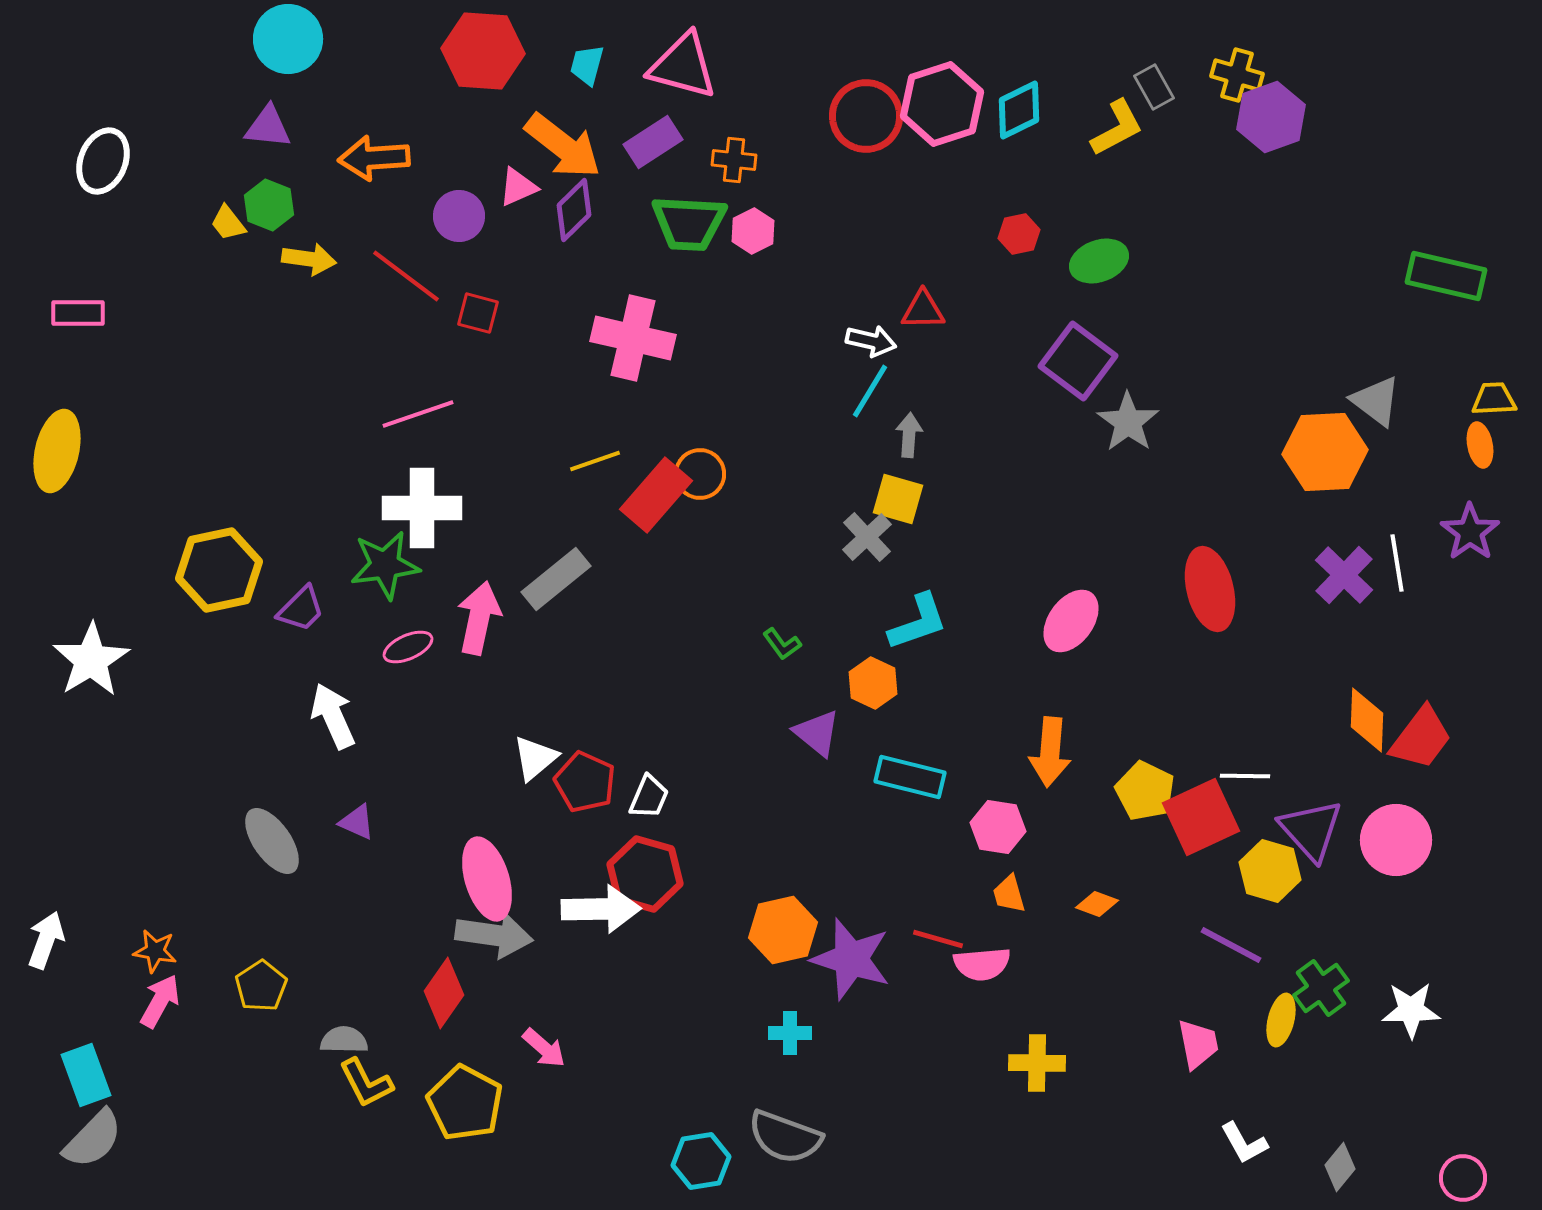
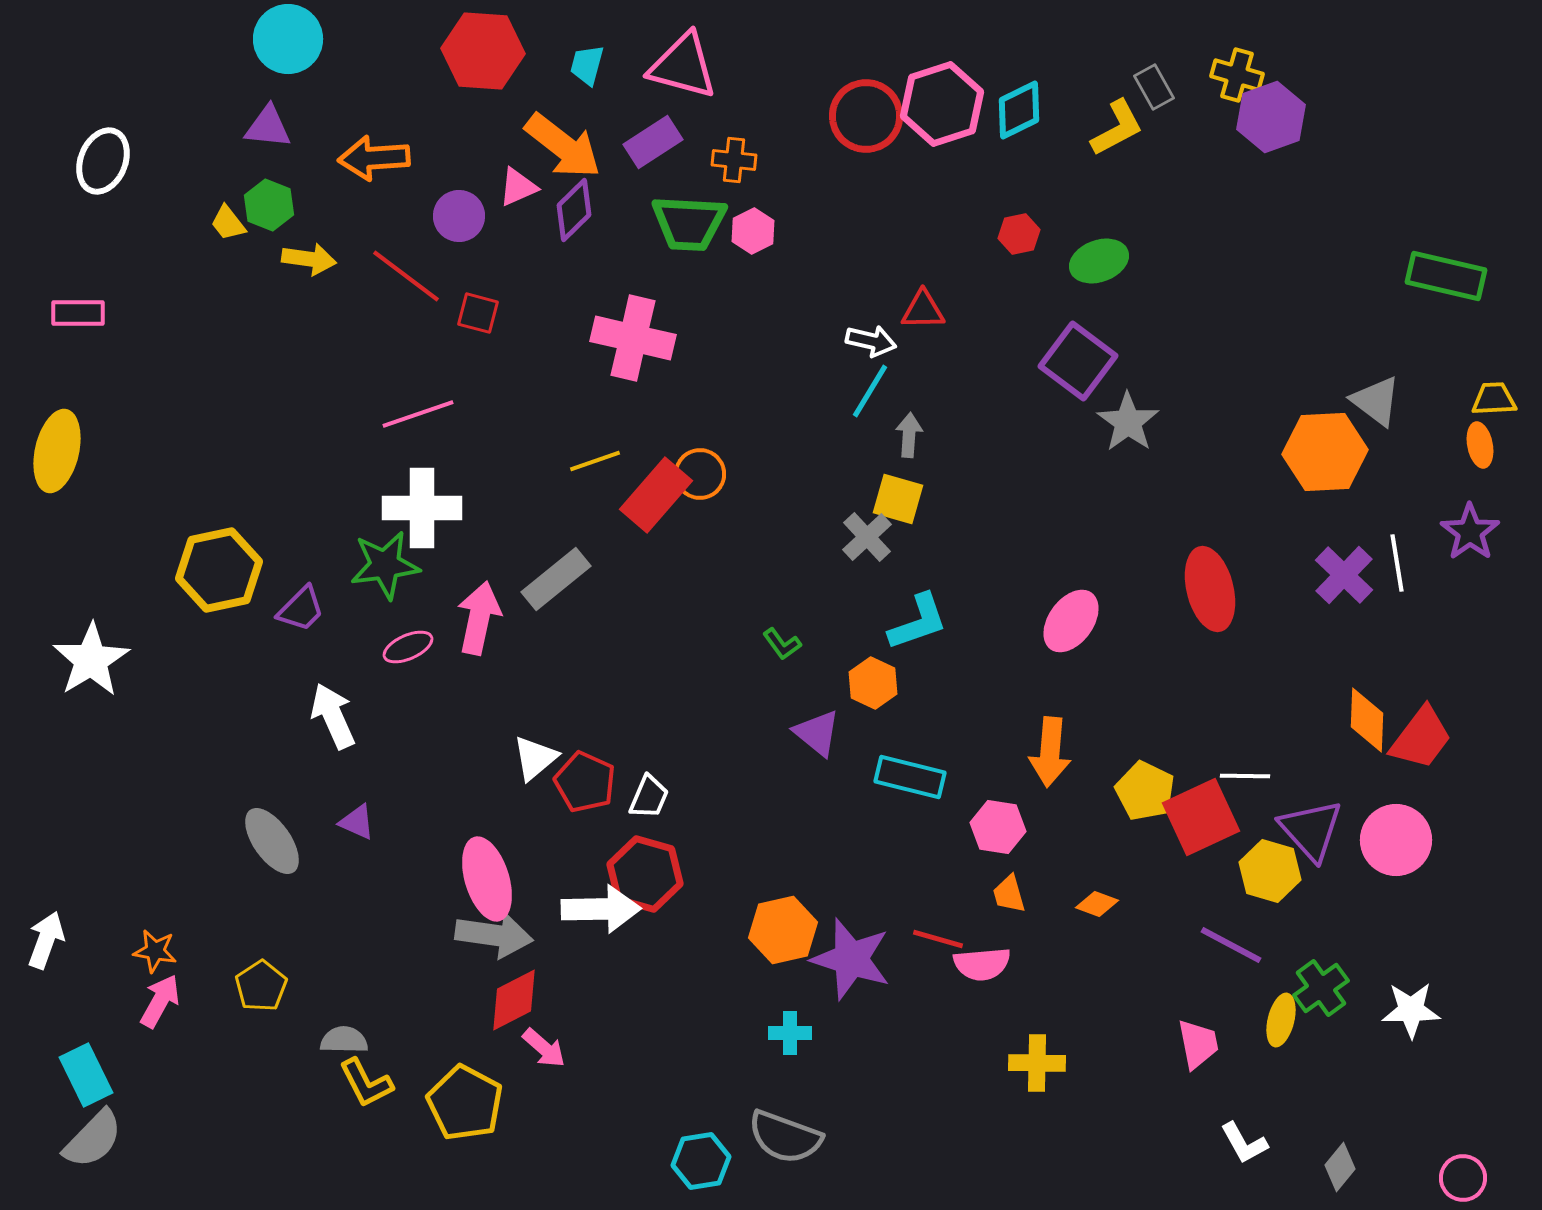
red diamond at (444, 993): moved 70 px right, 7 px down; rotated 28 degrees clockwise
cyan rectangle at (86, 1075): rotated 6 degrees counterclockwise
